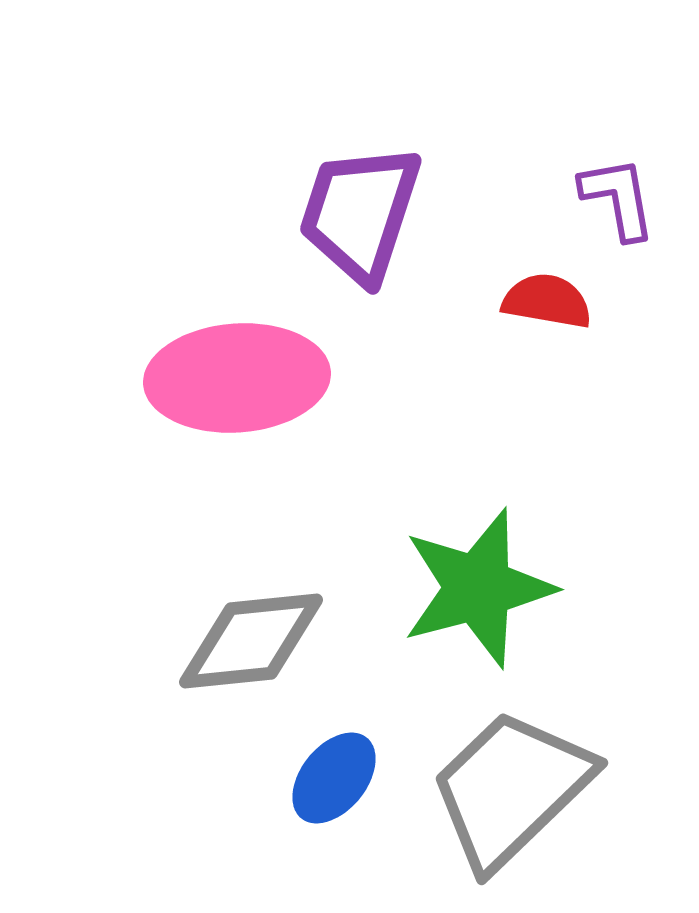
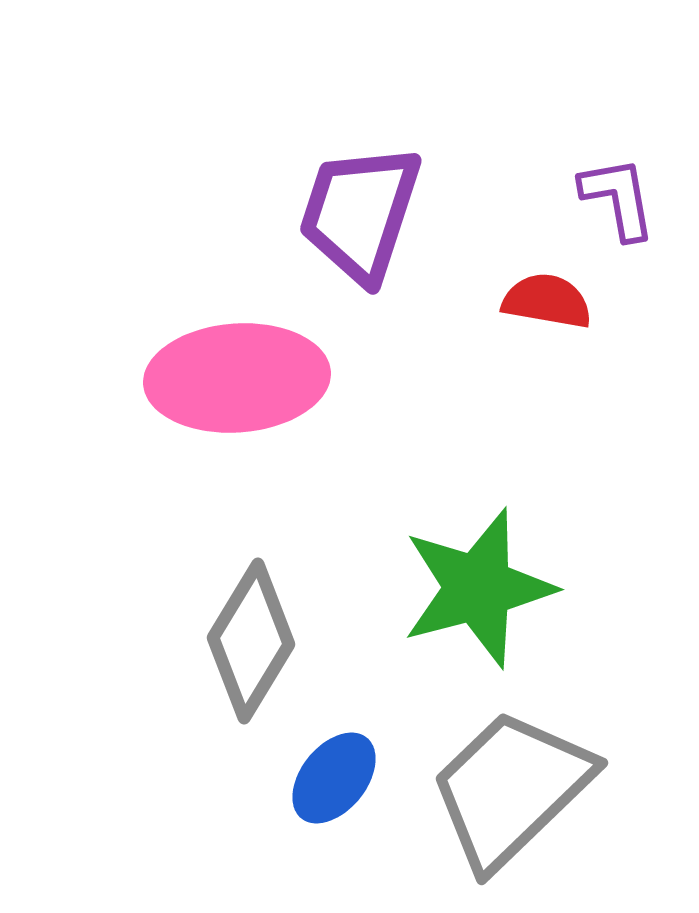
gray diamond: rotated 53 degrees counterclockwise
